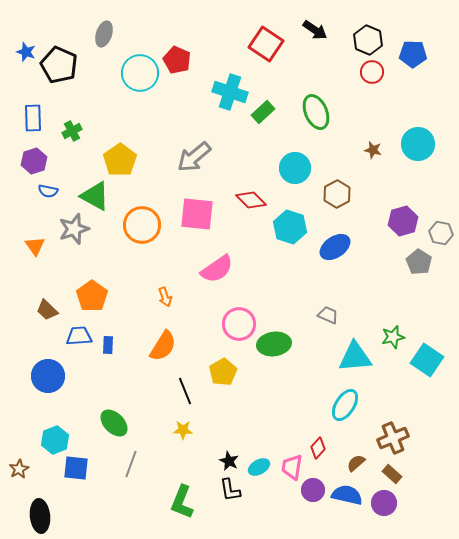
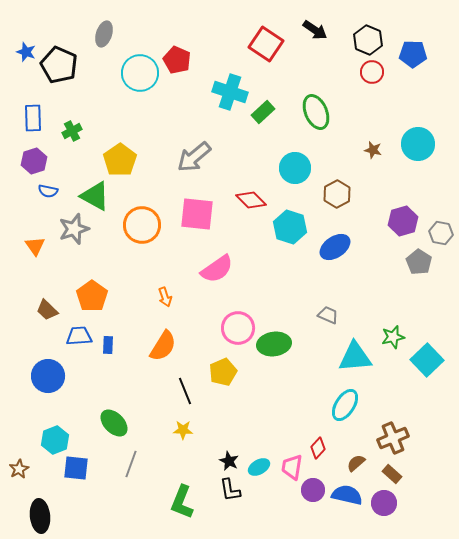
pink circle at (239, 324): moved 1 px left, 4 px down
cyan square at (427, 360): rotated 12 degrees clockwise
yellow pentagon at (223, 372): rotated 8 degrees clockwise
